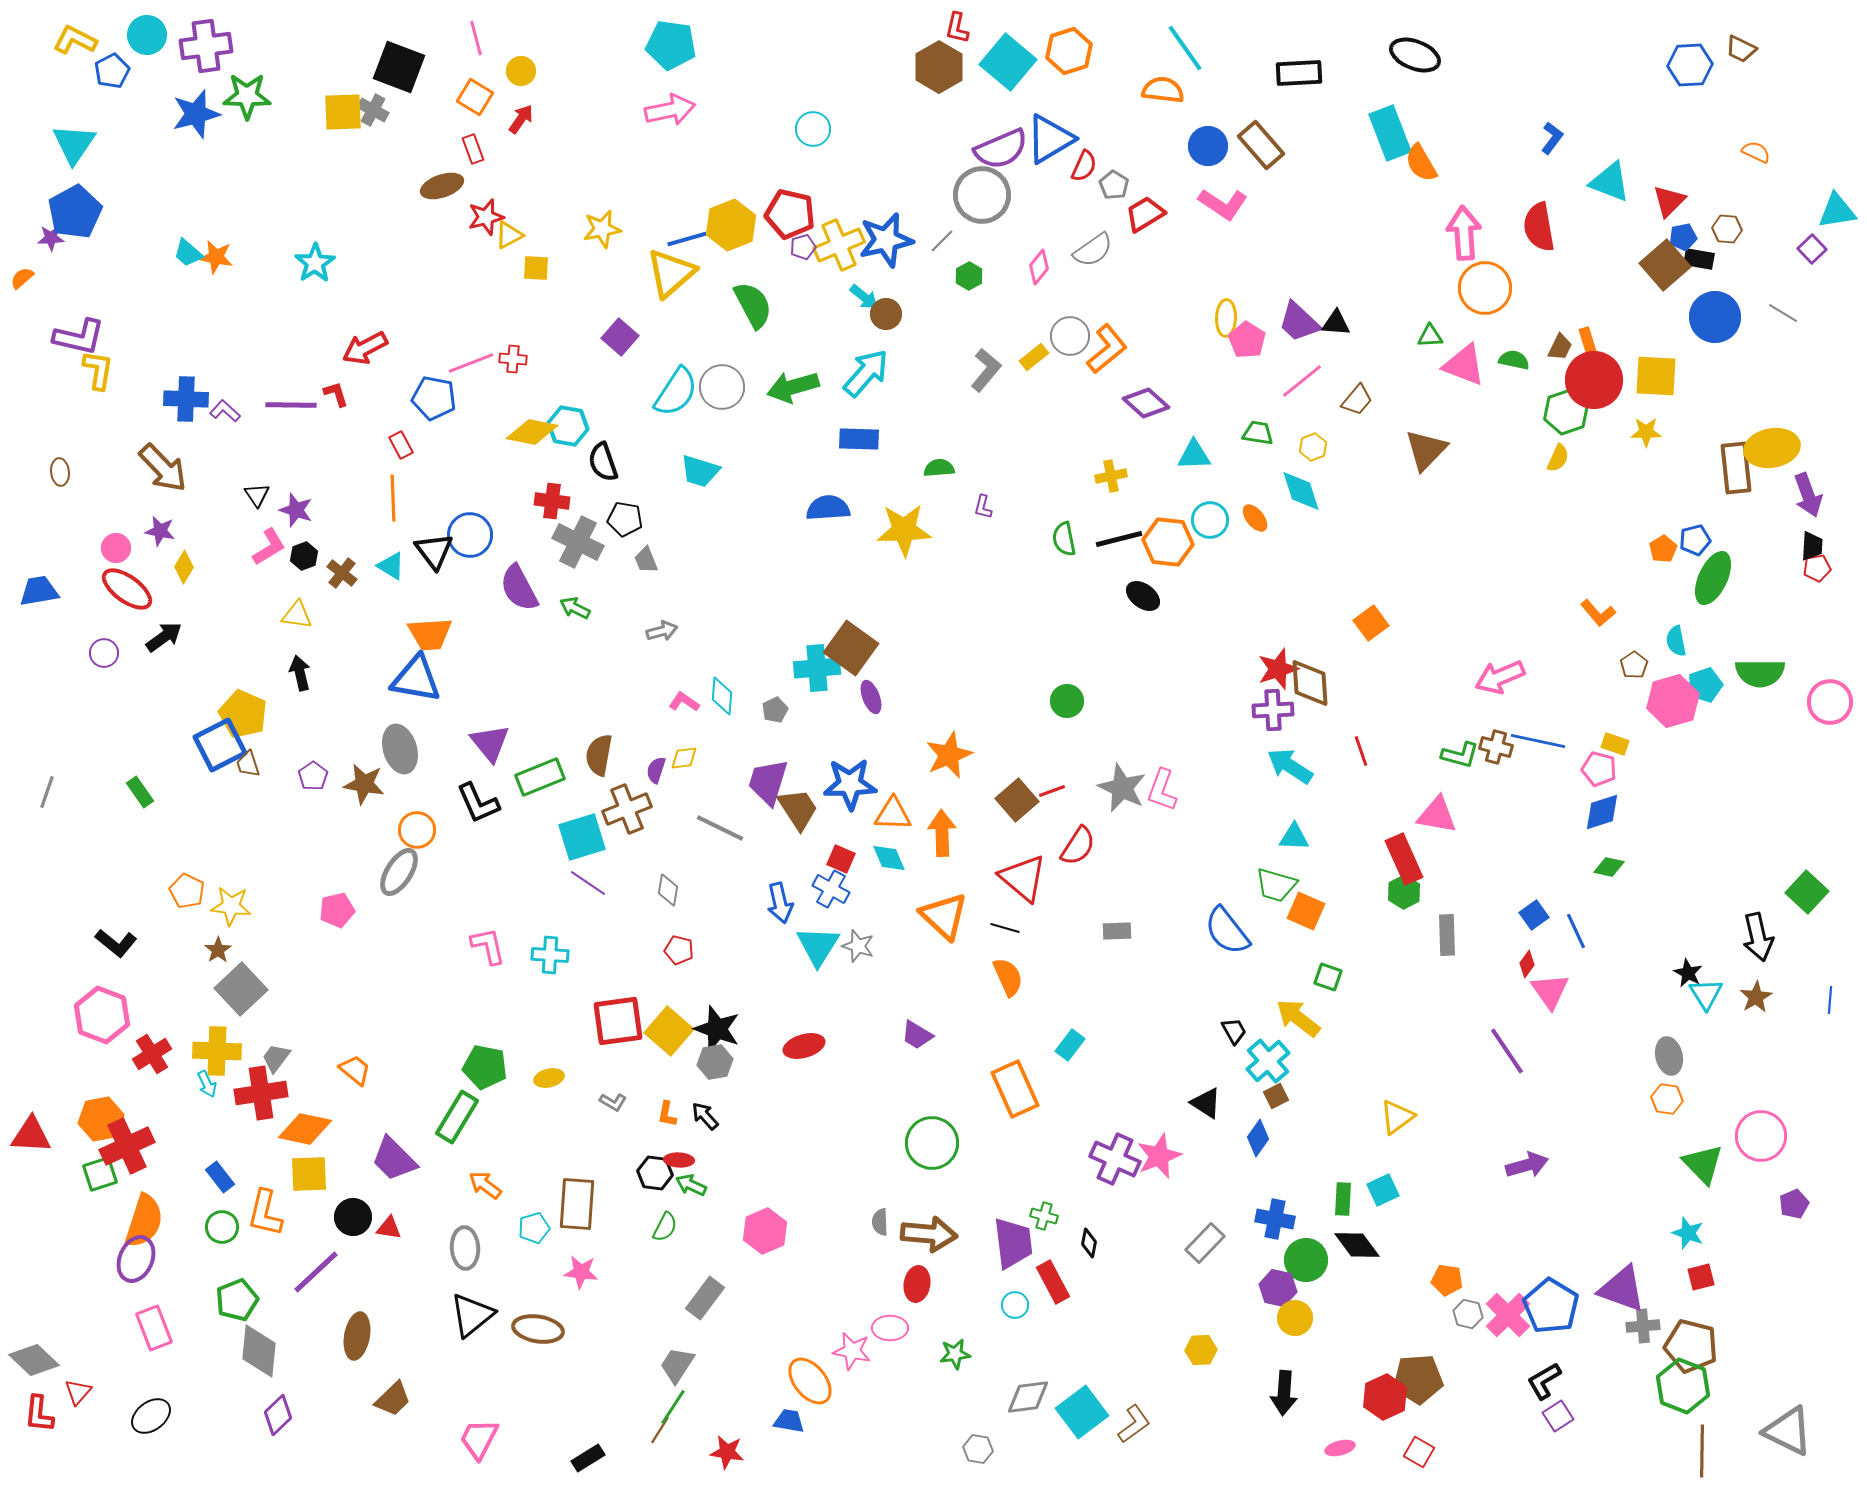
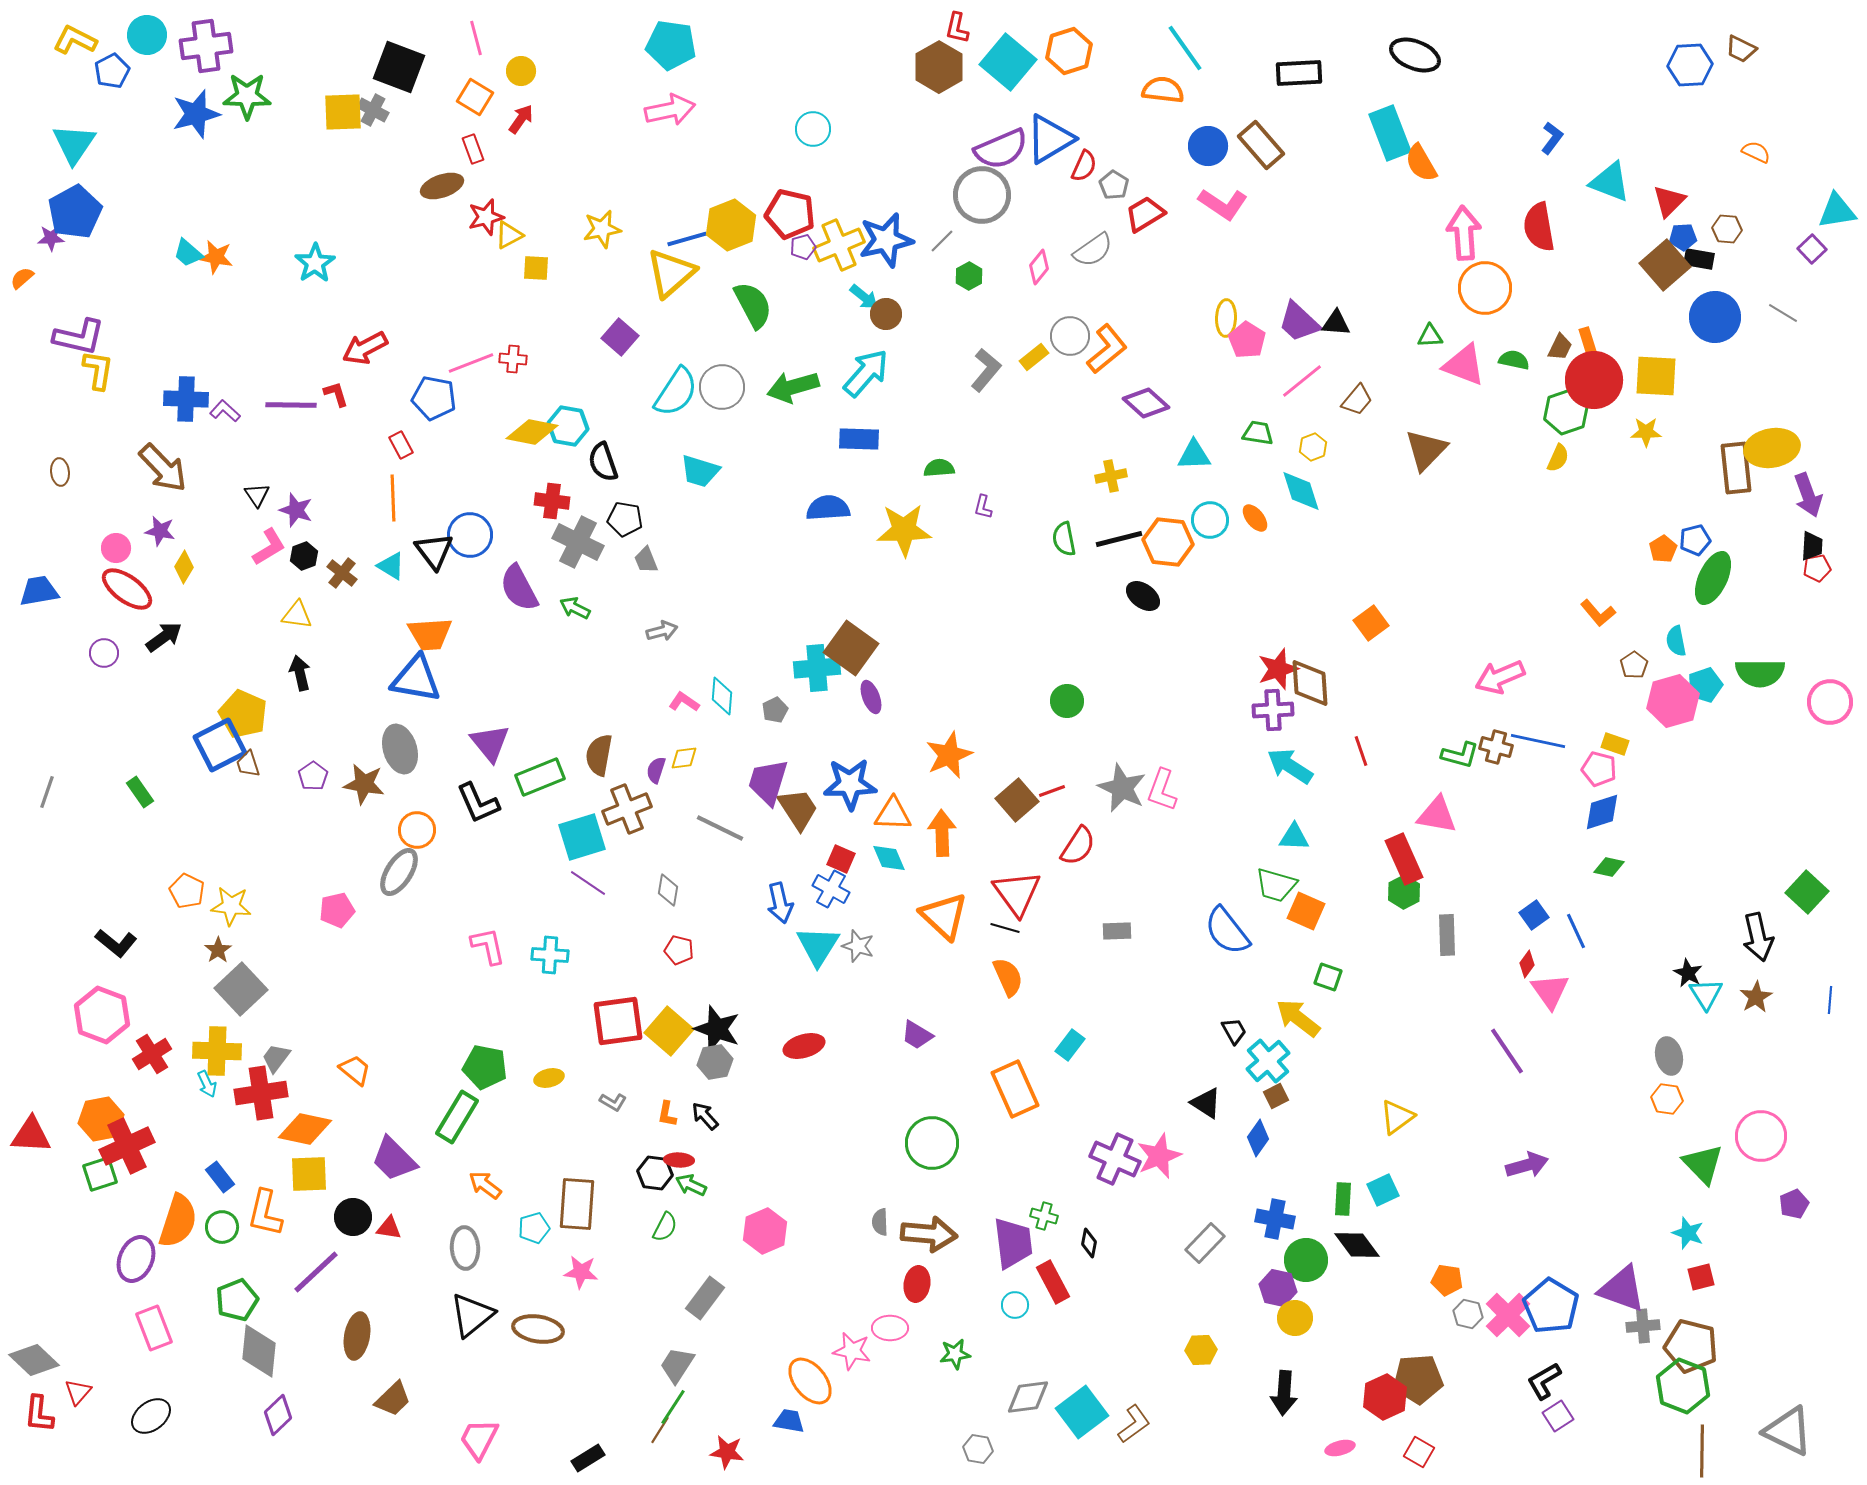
blue pentagon at (1683, 237): rotated 8 degrees clockwise
red triangle at (1023, 878): moved 6 px left, 15 px down; rotated 14 degrees clockwise
orange semicircle at (144, 1221): moved 34 px right
